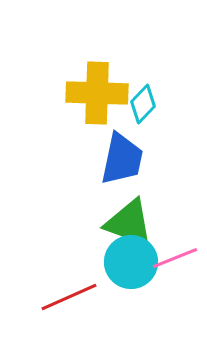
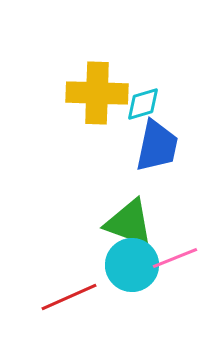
cyan diamond: rotated 30 degrees clockwise
blue trapezoid: moved 35 px right, 13 px up
cyan circle: moved 1 px right, 3 px down
